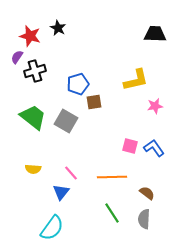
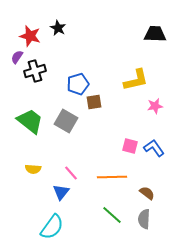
green trapezoid: moved 3 px left, 4 px down
green line: moved 2 px down; rotated 15 degrees counterclockwise
cyan semicircle: moved 1 px up
